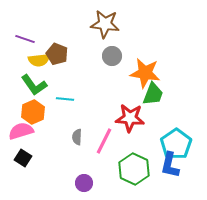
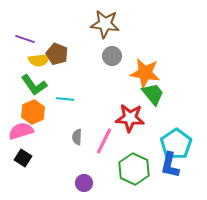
green trapezoid: rotated 60 degrees counterclockwise
